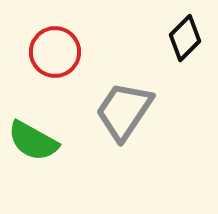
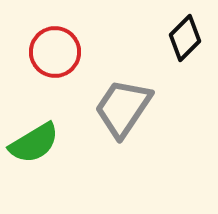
gray trapezoid: moved 1 px left, 3 px up
green semicircle: moved 1 px right, 2 px down; rotated 60 degrees counterclockwise
